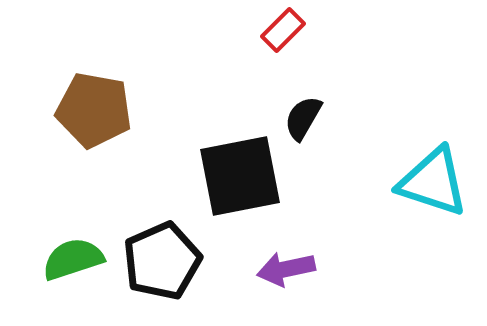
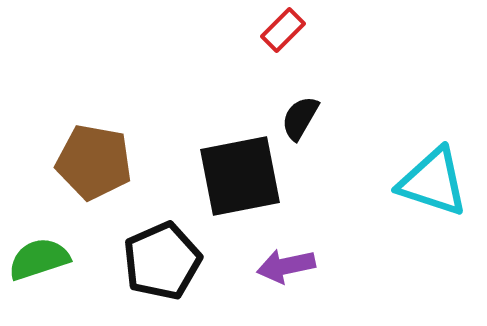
brown pentagon: moved 52 px down
black semicircle: moved 3 px left
green semicircle: moved 34 px left
purple arrow: moved 3 px up
